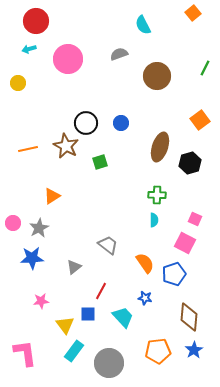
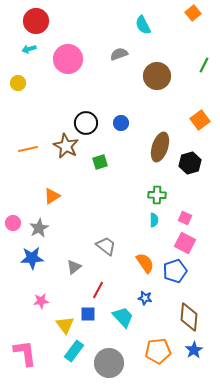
green line at (205, 68): moved 1 px left, 3 px up
pink square at (195, 219): moved 10 px left, 1 px up
gray trapezoid at (108, 245): moved 2 px left, 1 px down
blue pentagon at (174, 274): moved 1 px right, 3 px up
red line at (101, 291): moved 3 px left, 1 px up
